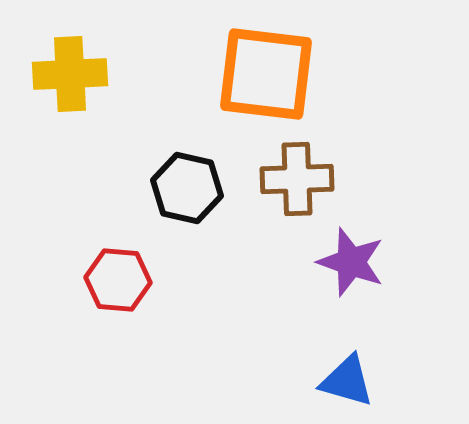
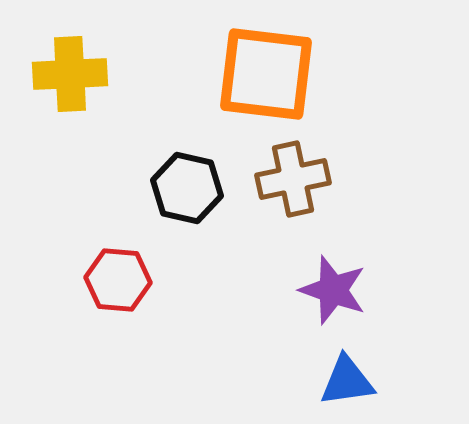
brown cross: moved 4 px left; rotated 10 degrees counterclockwise
purple star: moved 18 px left, 28 px down
blue triangle: rotated 24 degrees counterclockwise
